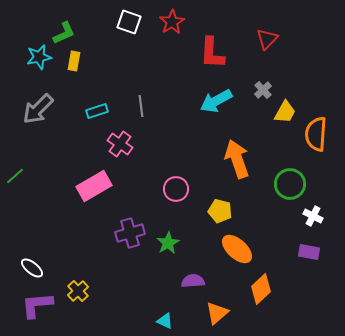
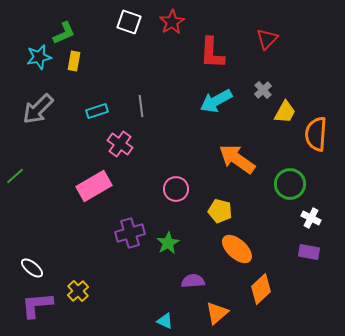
orange arrow: rotated 36 degrees counterclockwise
white cross: moved 2 px left, 2 px down
